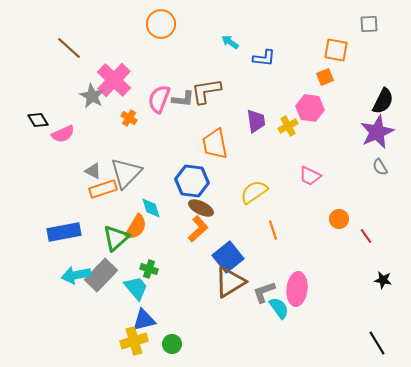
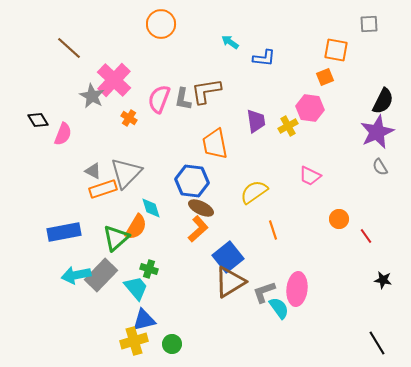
gray L-shape at (183, 99): rotated 95 degrees clockwise
pink semicircle at (63, 134): rotated 45 degrees counterclockwise
